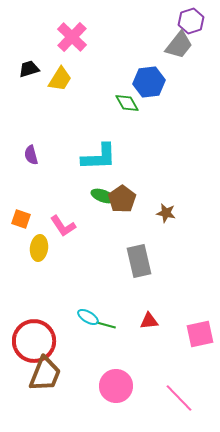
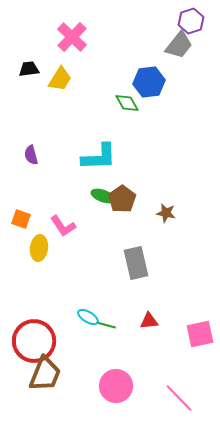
black trapezoid: rotated 10 degrees clockwise
gray rectangle: moved 3 px left, 2 px down
